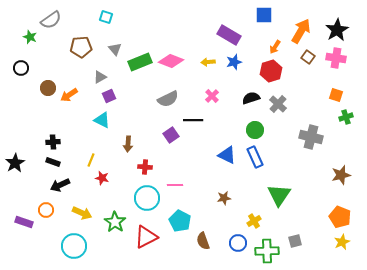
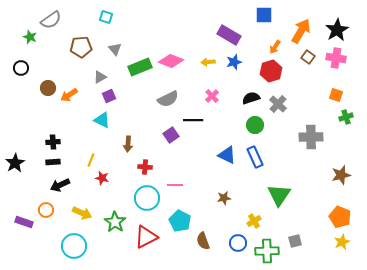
green rectangle at (140, 62): moved 5 px down
green circle at (255, 130): moved 5 px up
gray cross at (311, 137): rotated 15 degrees counterclockwise
black rectangle at (53, 162): rotated 24 degrees counterclockwise
